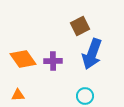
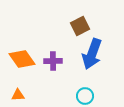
orange diamond: moved 1 px left
